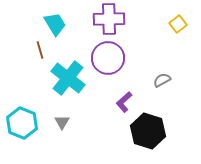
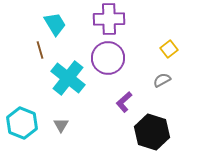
yellow square: moved 9 px left, 25 px down
gray triangle: moved 1 px left, 3 px down
black hexagon: moved 4 px right, 1 px down
